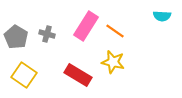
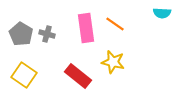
cyan semicircle: moved 3 px up
pink rectangle: moved 2 px down; rotated 40 degrees counterclockwise
orange line: moved 7 px up
gray pentagon: moved 5 px right, 3 px up
red rectangle: moved 1 px down; rotated 8 degrees clockwise
